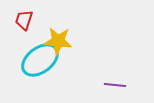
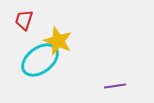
yellow star: rotated 16 degrees clockwise
purple line: moved 1 px down; rotated 15 degrees counterclockwise
